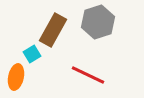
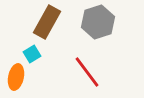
brown rectangle: moved 6 px left, 8 px up
red line: moved 1 px left, 3 px up; rotated 28 degrees clockwise
